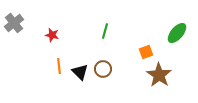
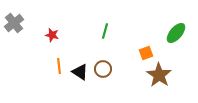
green ellipse: moved 1 px left
orange square: moved 1 px down
black triangle: rotated 12 degrees counterclockwise
